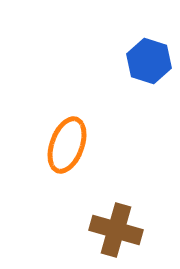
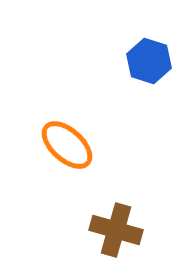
orange ellipse: rotated 68 degrees counterclockwise
